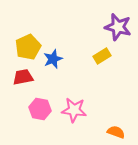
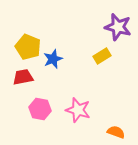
yellow pentagon: rotated 25 degrees counterclockwise
pink star: moved 4 px right; rotated 10 degrees clockwise
